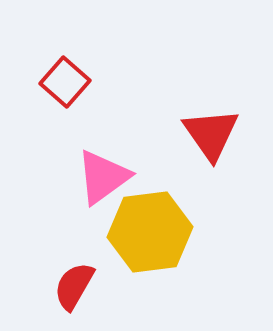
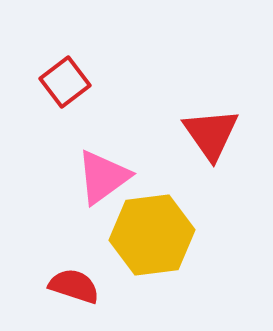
red square: rotated 12 degrees clockwise
yellow hexagon: moved 2 px right, 3 px down
red semicircle: rotated 78 degrees clockwise
